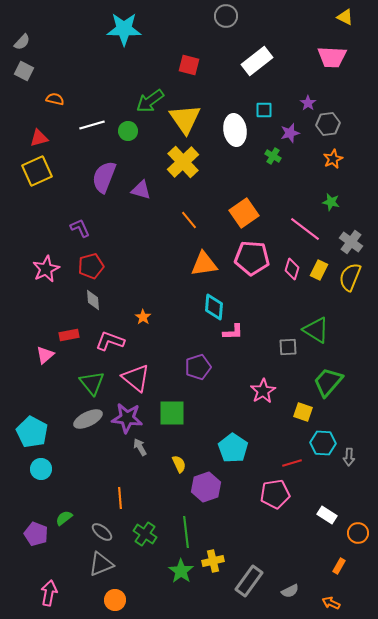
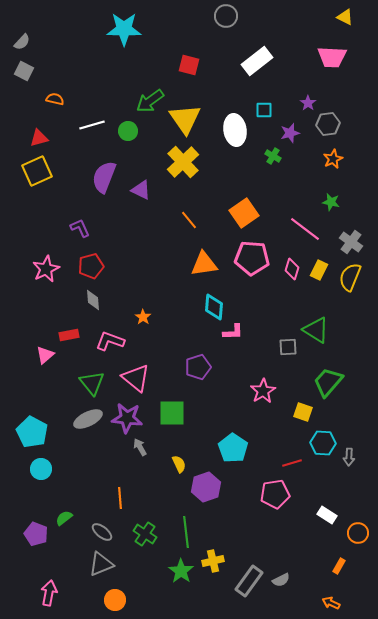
purple triangle at (141, 190): rotated 10 degrees clockwise
gray semicircle at (290, 591): moved 9 px left, 11 px up
